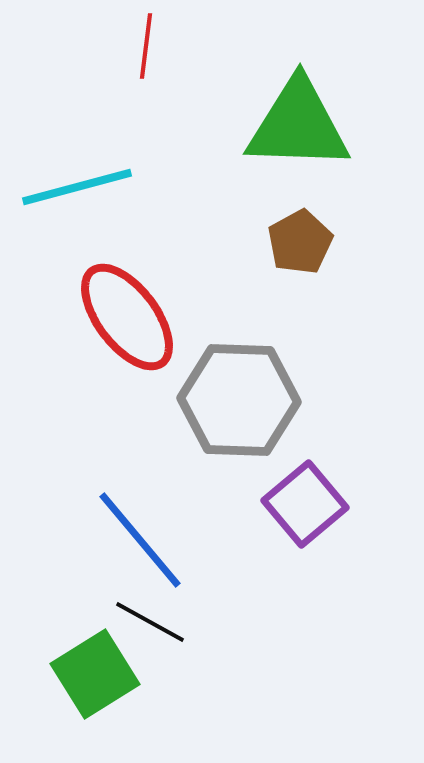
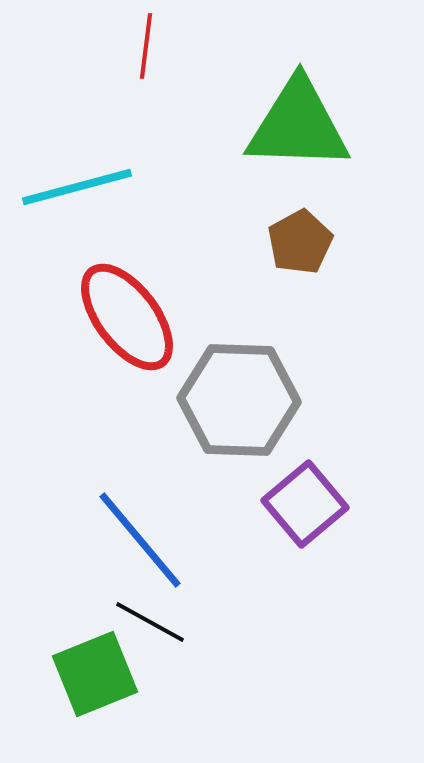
green square: rotated 10 degrees clockwise
